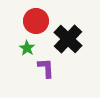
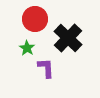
red circle: moved 1 px left, 2 px up
black cross: moved 1 px up
